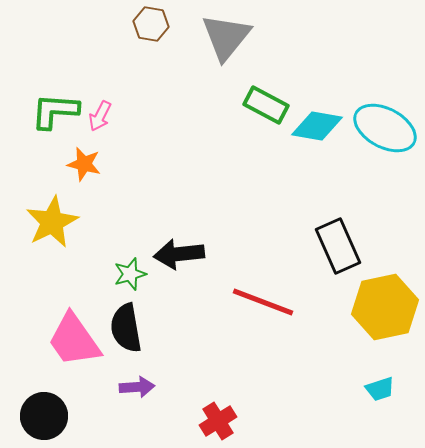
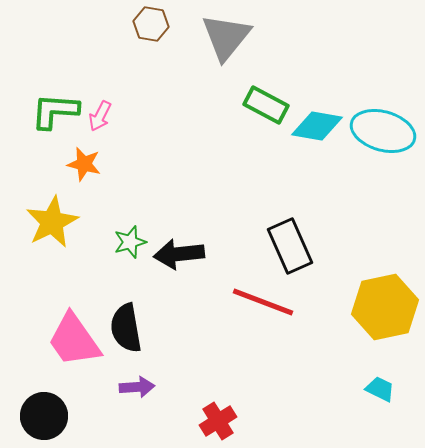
cyan ellipse: moved 2 px left, 3 px down; rotated 12 degrees counterclockwise
black rectangle: moved 48 px left
green star: moved 32 px up
cyan trapezoid: rotated 136 degrees counterclockwise
